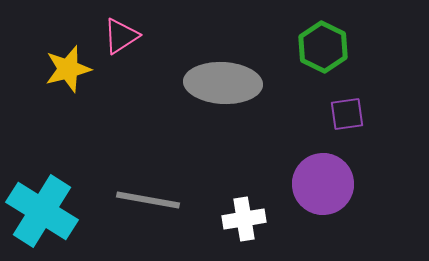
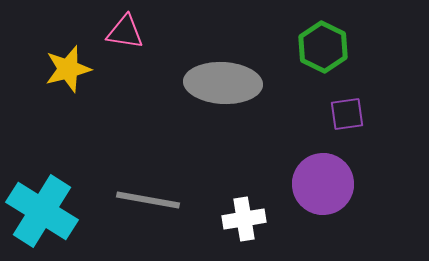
pink triangle: moved 4 px right, 4 px up; rotated 42 degrees clockwise
